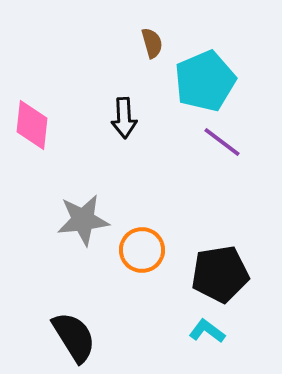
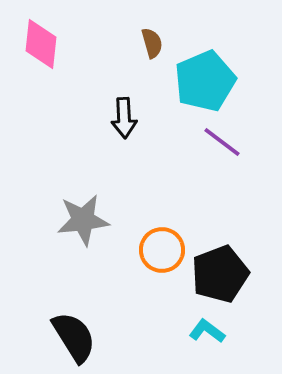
pink diamond: moved 9 px right, 81 px up
orange circle: moved 20 px right
black pentagon: rotated 12 degrees counterclockwise
